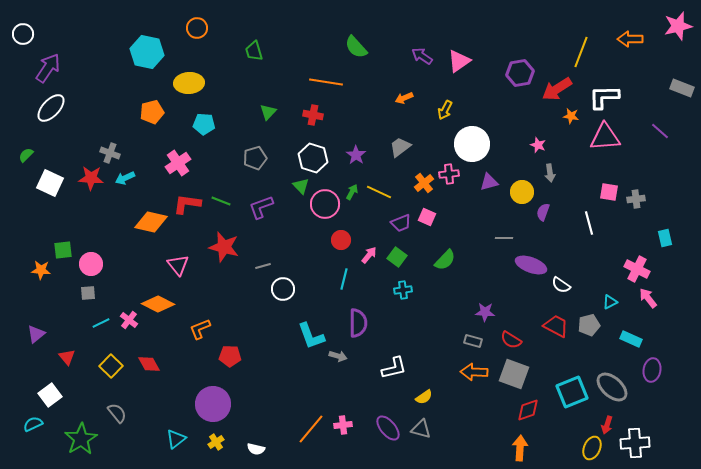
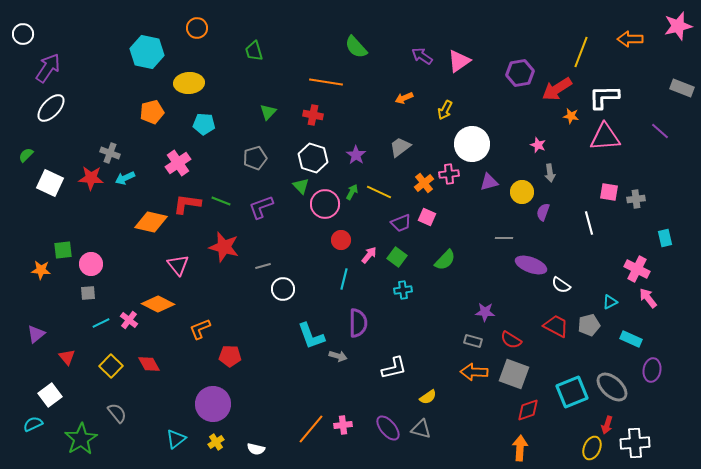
yellow semicircle at (424, 397): moved 4 px right
